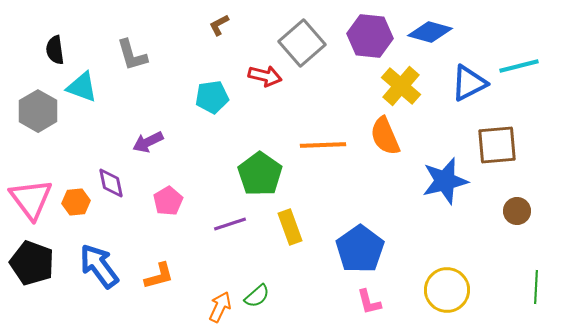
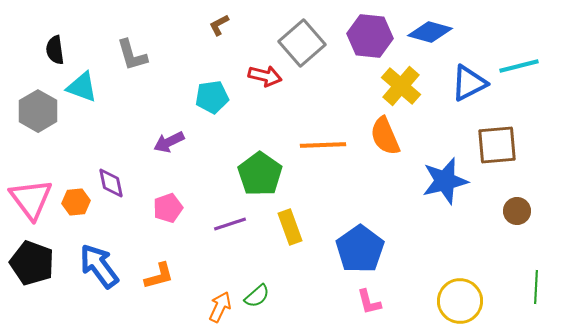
purple arrow: moved 21 px right
pink pentagon: moved 7 px down; rotated 12 degrees clockwise
yellow circle: moved 13 px right, 11 px down
